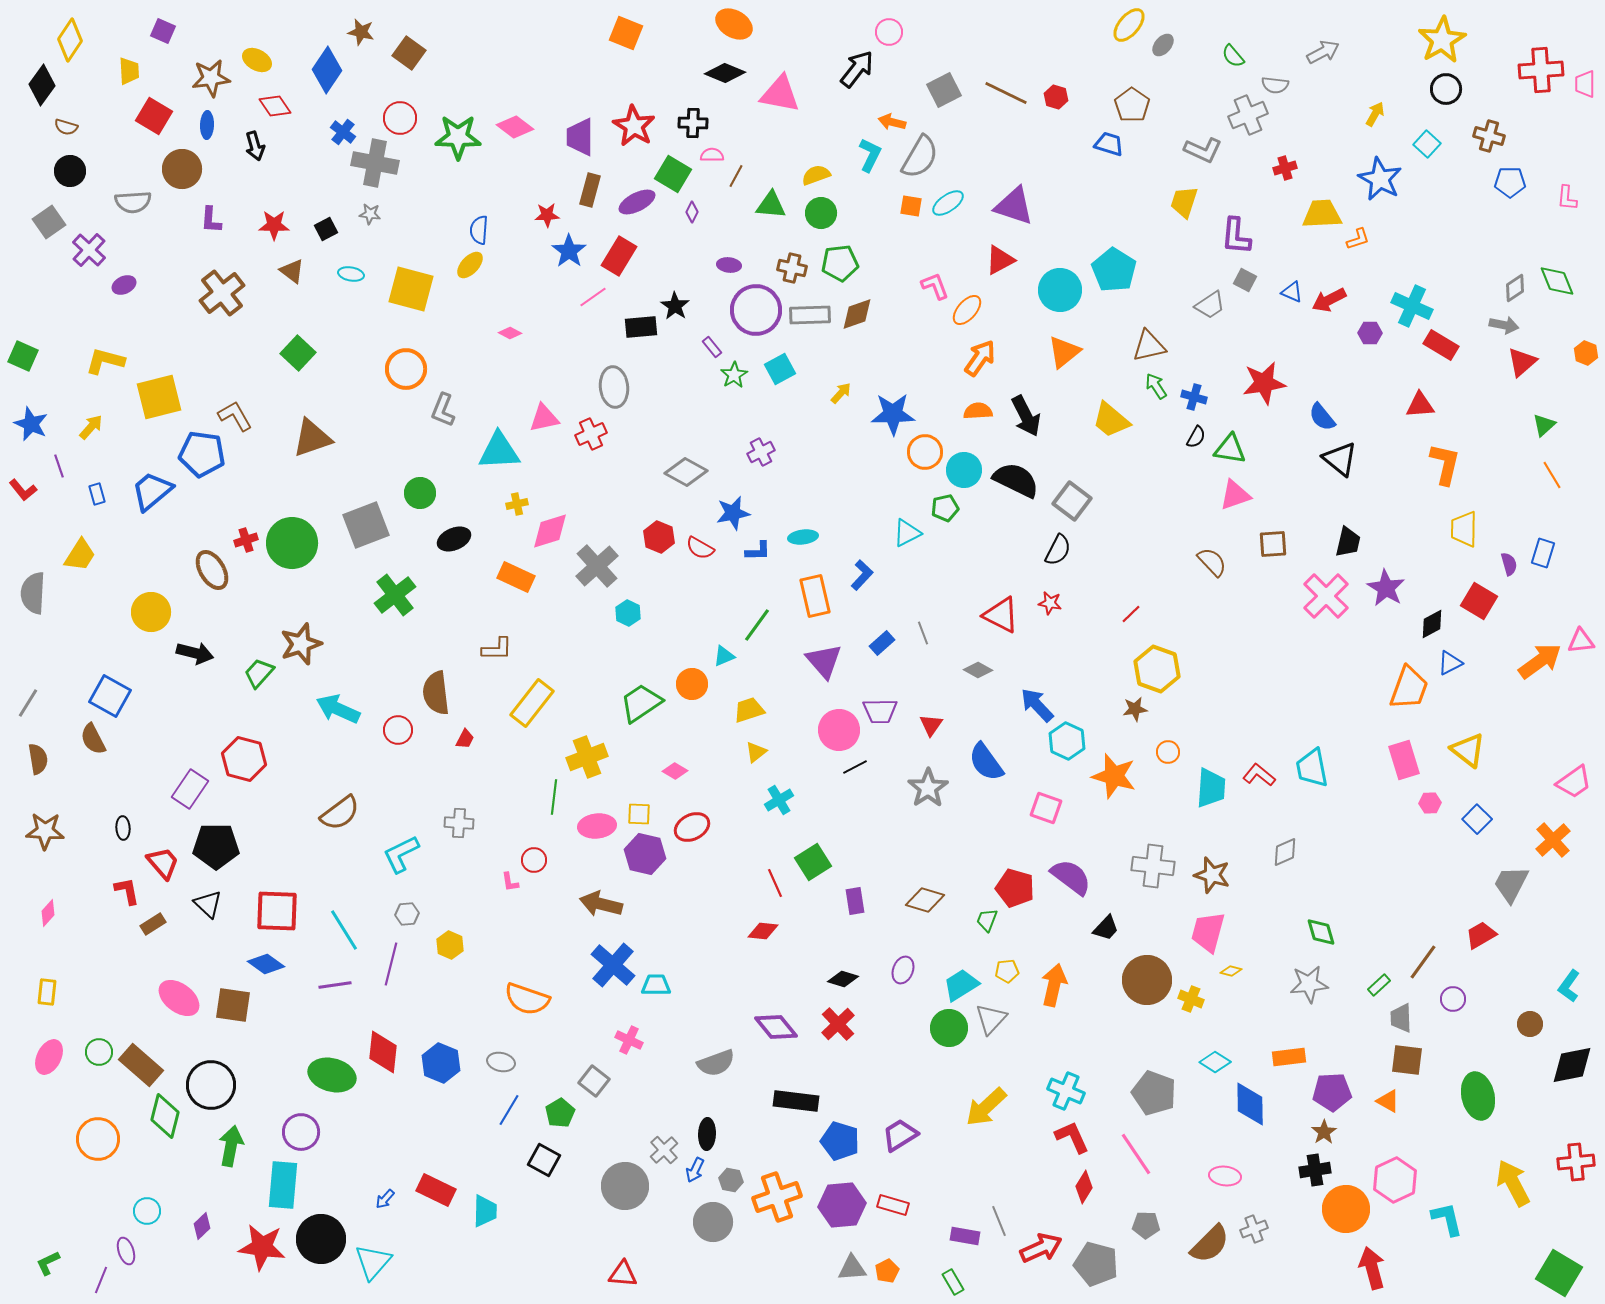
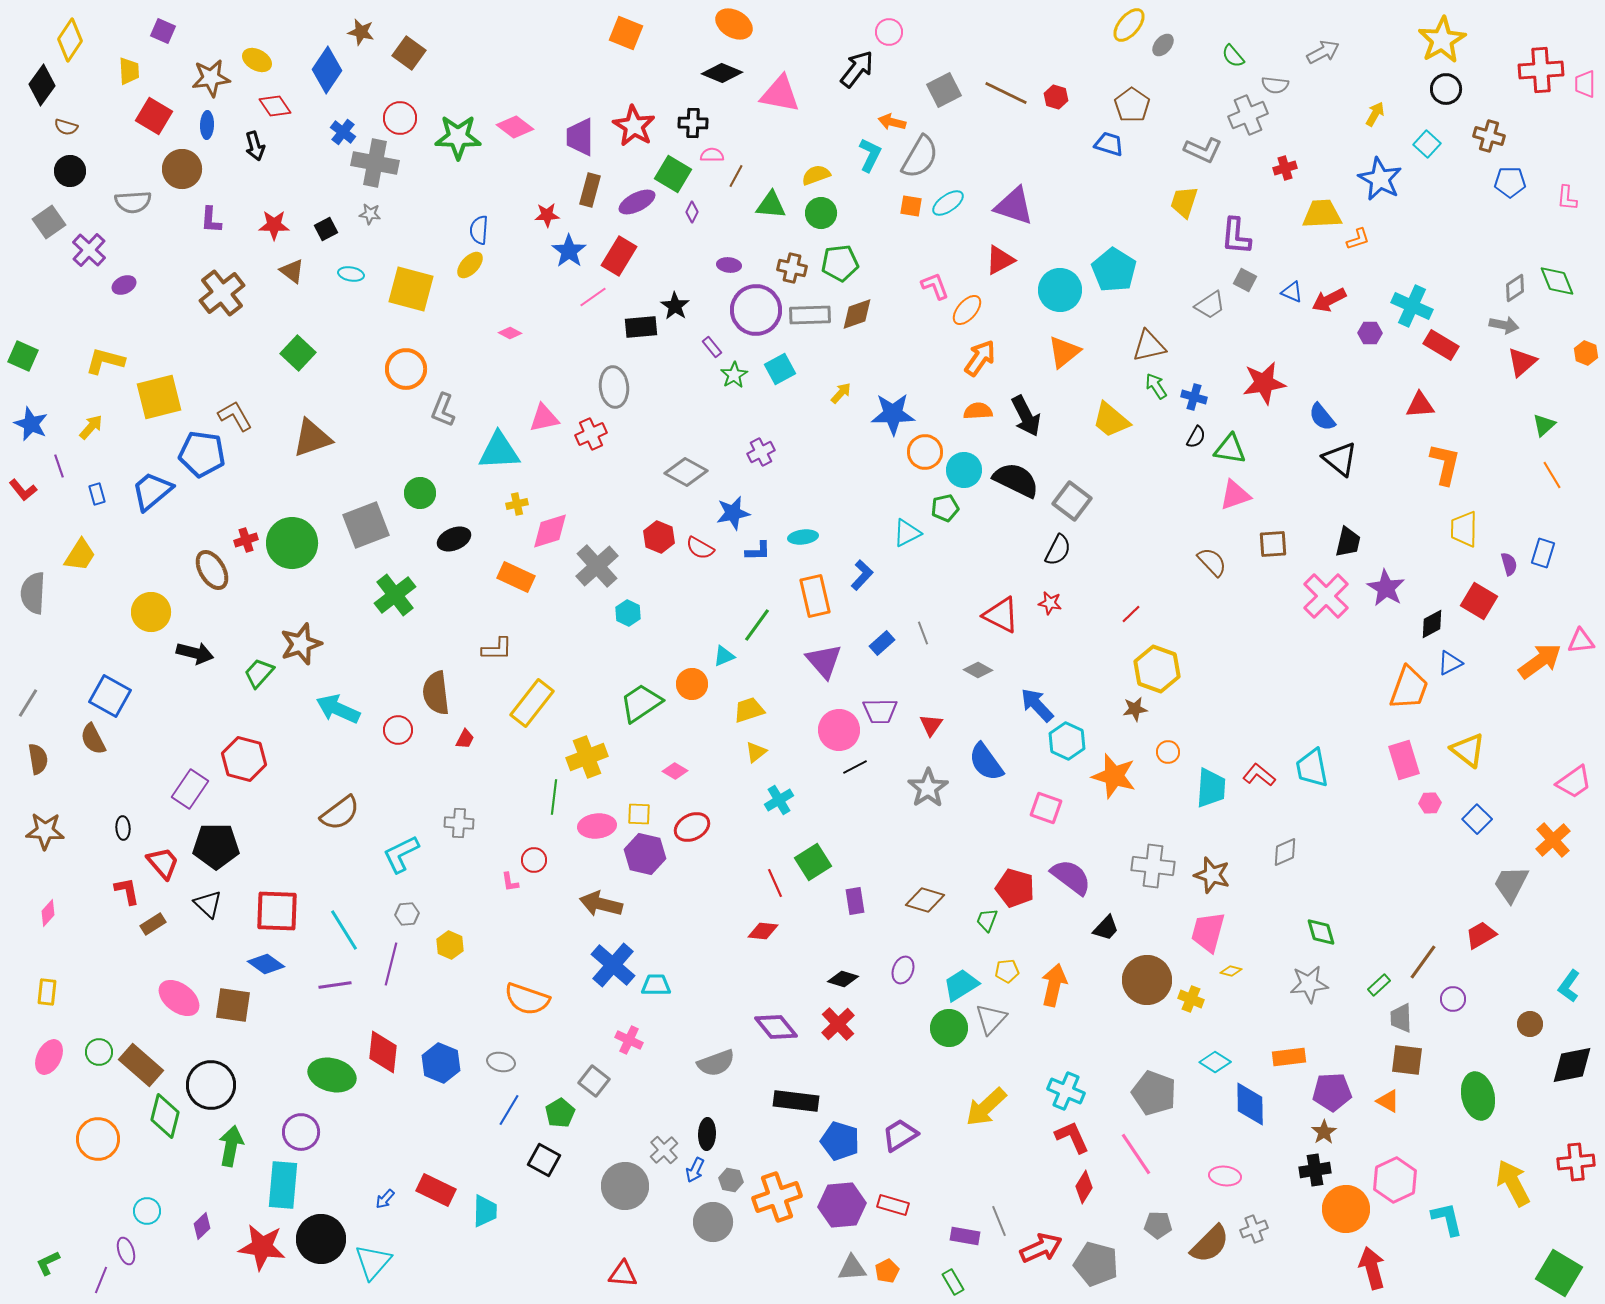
black diamond at (725, 73): moved 3 px left
gray pentagon at (1146, 1225): moved 12 px right
